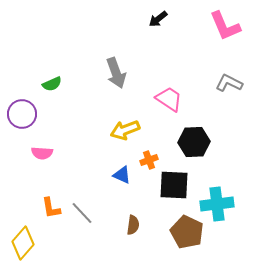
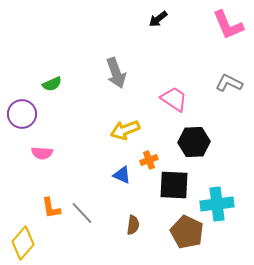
pink L-shape: moved 3 px right, 1 px up
pink trapezoid: moved 5 px right
